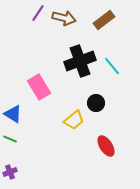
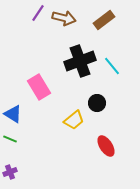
black circle: moved 1 px right
